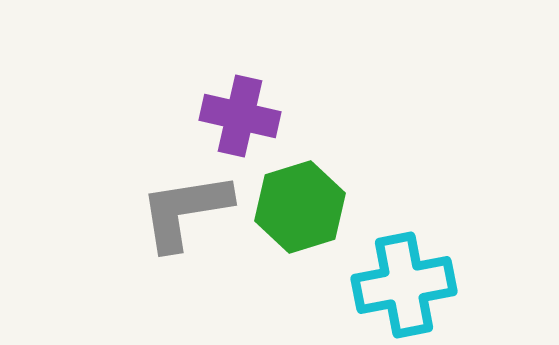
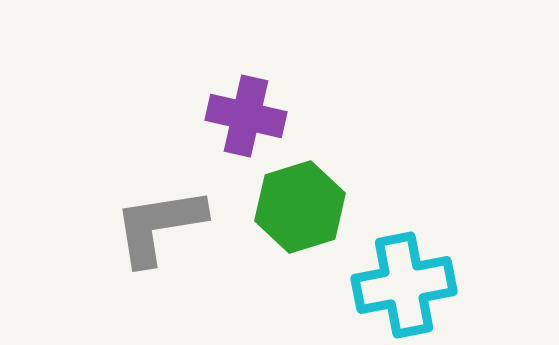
purple cross: moved 6 px right
gray L-shape: moved 26 px left, 15 px down
